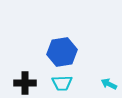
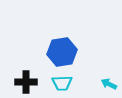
black cross: moved 1 px right, 1 px up
